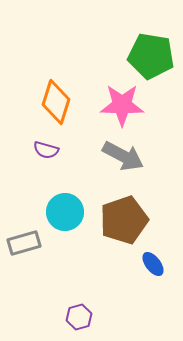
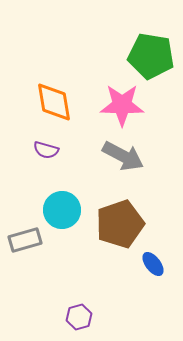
orange diamond: moved 2 px left; rotated 27 degrees counterclockwise
cyan circle: moved 3 px left, 2 px up
brown pentagon: moved 4 px left, 4 px down
gray rectangle: moved 1 px right, 3 px up
